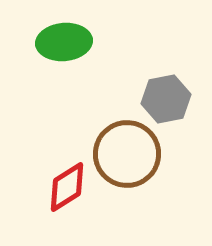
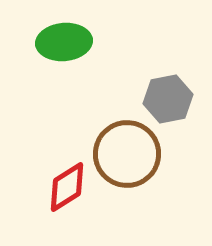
gray hexagon: moved 2 px right
